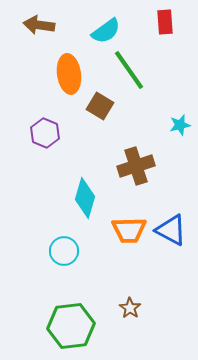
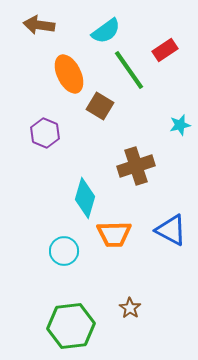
red rectangle: moved 28 px down; rotated 60 degrees clockwise
orange ellipse: rotated 18 degrees counterclockwise
orange trapezoid: moved 15 px left, 4 px down
